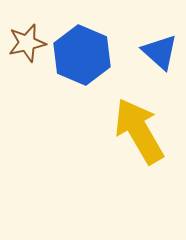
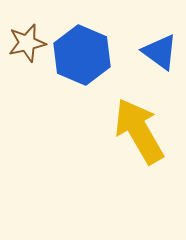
blue triangle: rotated 6 degrees counterclockwise
